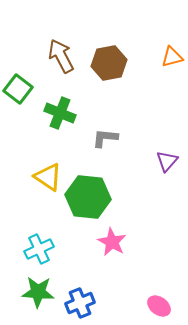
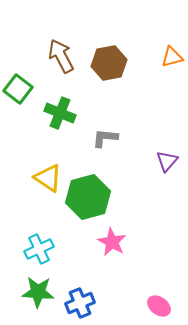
yellow triangle: moved 1 px down
green hexagon: rotated 21 degrees counterclockwise
